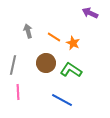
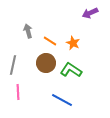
purple arrow: rotated 49 degrees counterclockwise
orange line: moved 4 px left, 4 px down
